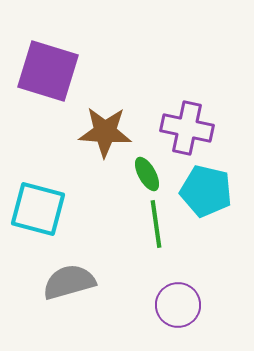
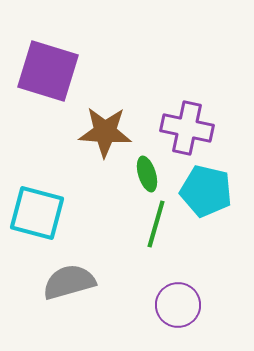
green ellipse: rotated 12 degrees clockwise
cyan square: moved 1 px left, 4 px down
green line: rotated 24 degrees clockwise
